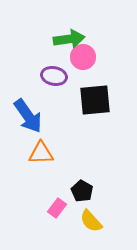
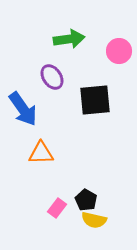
pink circle: moved 36 px right, 6 px up
purple ellipse: moved 2 px left, 1 px down; rotated 45 degrees clockwise
blue arrow: moved 5 px left, 7 px up
black pentagon: moved 4 px right, 9 px down
yellow semicircle: moved 3 px right, 1 px up; rotated 35 degrees counterclockwise
